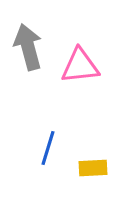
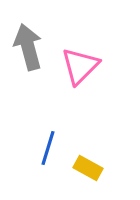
pink triangle: rotated 39 degrees counterclockwise
yellow rectangle: moved 5 px left; rotated 32 degrees clockwise
